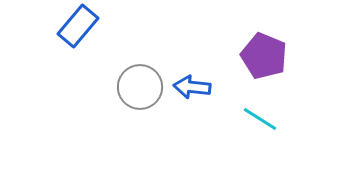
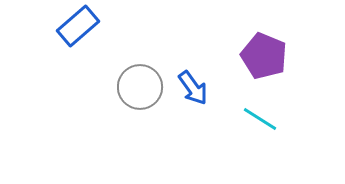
blue rectangle: rotated 9 degrees clockwise
blue arrow: moved 1 px right, 1 px down; rotated 132 degrees counterclockwise
